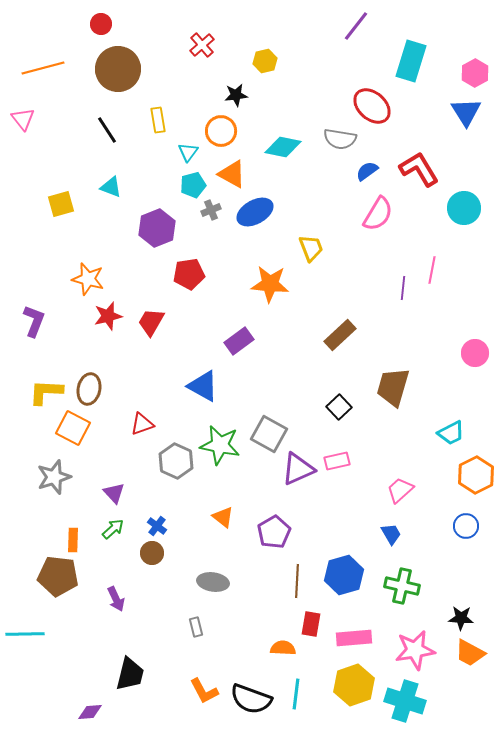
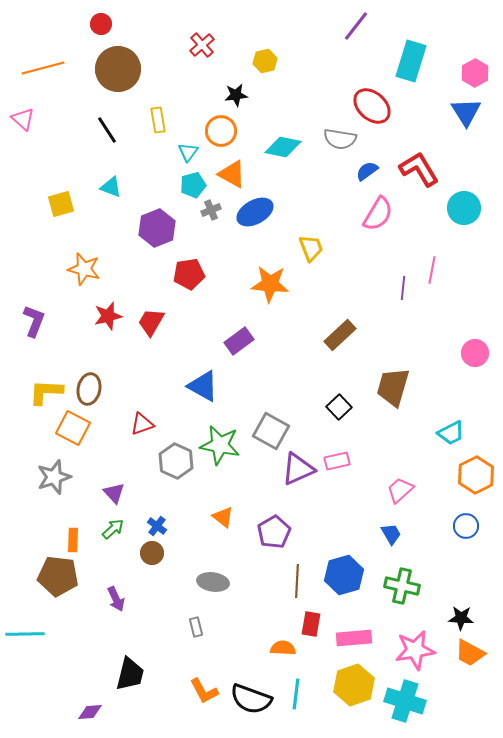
pink triangle at (23, 119): rotated 10 degrees counterclockwise
orange star at (88, 279): moved 4 px left, 10 px up
gray square at (269, 434): moved 2 px right, 3 px up
